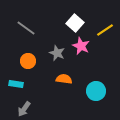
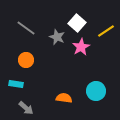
white square: moved 2 px right
yellow line: moved 1 px right, 1 px down
pink star: moved 1 px down; rotated 18 degrees clockwise
gray star: moved 16 px up
orange circle: moved 2 px left, 1 px up
orange semicircle: moved 19 px down
gray arrow: moved 2 px right, 1 px up; rotated 84 degrees counterclockwise
